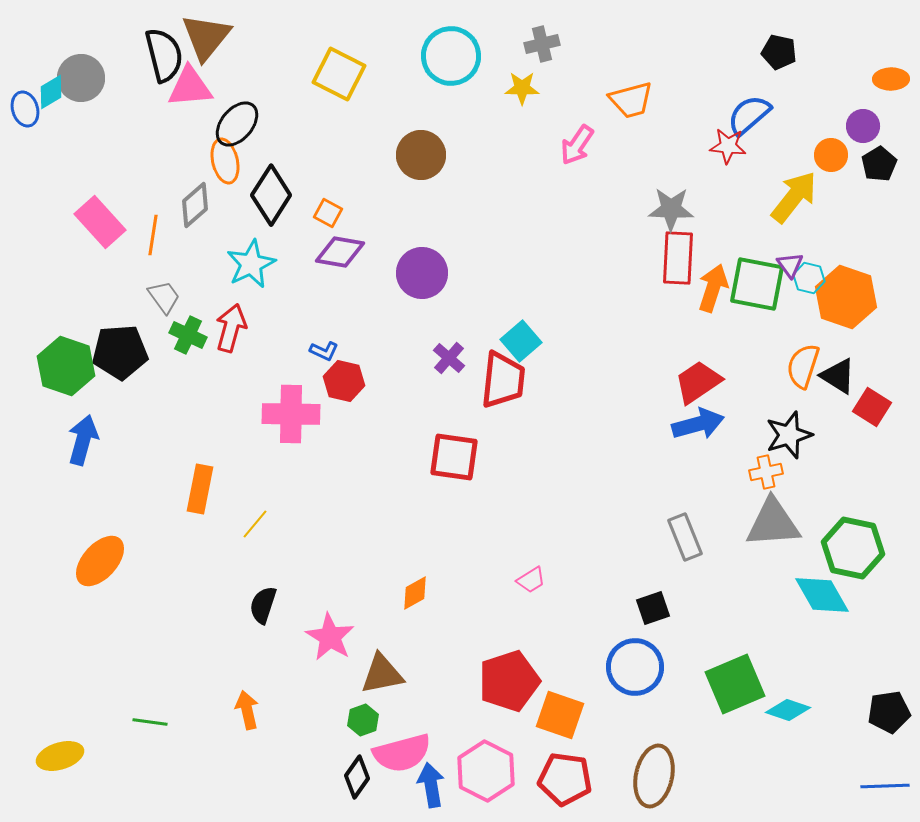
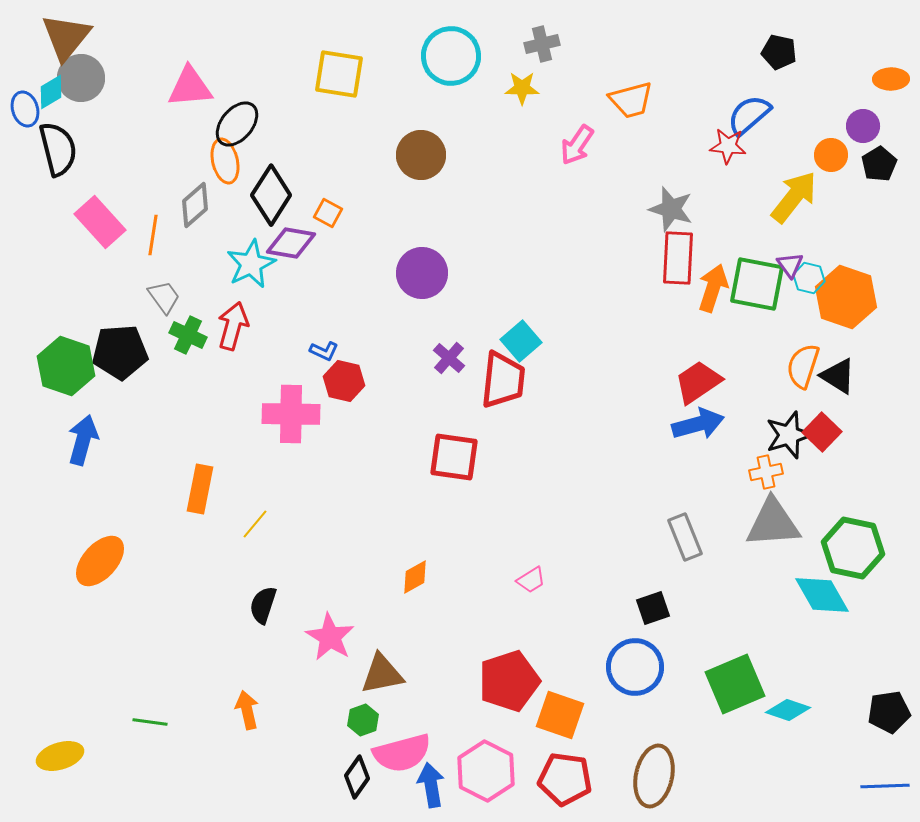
brown triangle at (206, 37): moved 140 px left
black semicircle at (164, 55): moved 106 px left, 94 px down
yellow square at (339, 74): rotated 18 degrees counterclockwise
gray star at (671, 209): rotated 15 degrees clockwise
purple diamond at (340, 252): moved 49 px left, 9 px up
red arrow at (231, 328): moved 2 px right, 2 px up
red square at (872, 407): moved 50 px left, 25 px down; rotated 12 degrees clockwise
orange diamond at (415, 593): moved 16 px up
